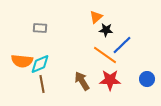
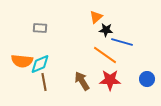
blue line: moved 3 px up; rotated 60 degrees clockwise
brown line: moved 2 px right, 2 px up
